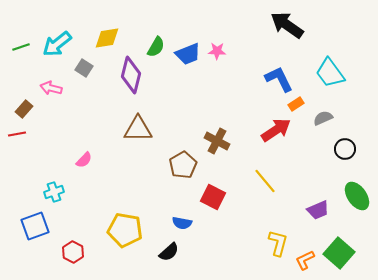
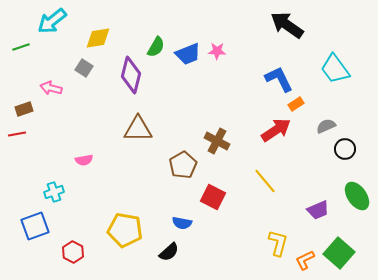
yellow diamond: moved 9 px left
cyan arrow: moved 5 px left, 23 px up
cyan trapezoid: moved 5 px right, 4 px up
brown rectangle: rotated 30 degrees clockwise
gray semicircle: moved 3 px right, 8 px down
pink semicircle: rotated 36 degrees clockwise
